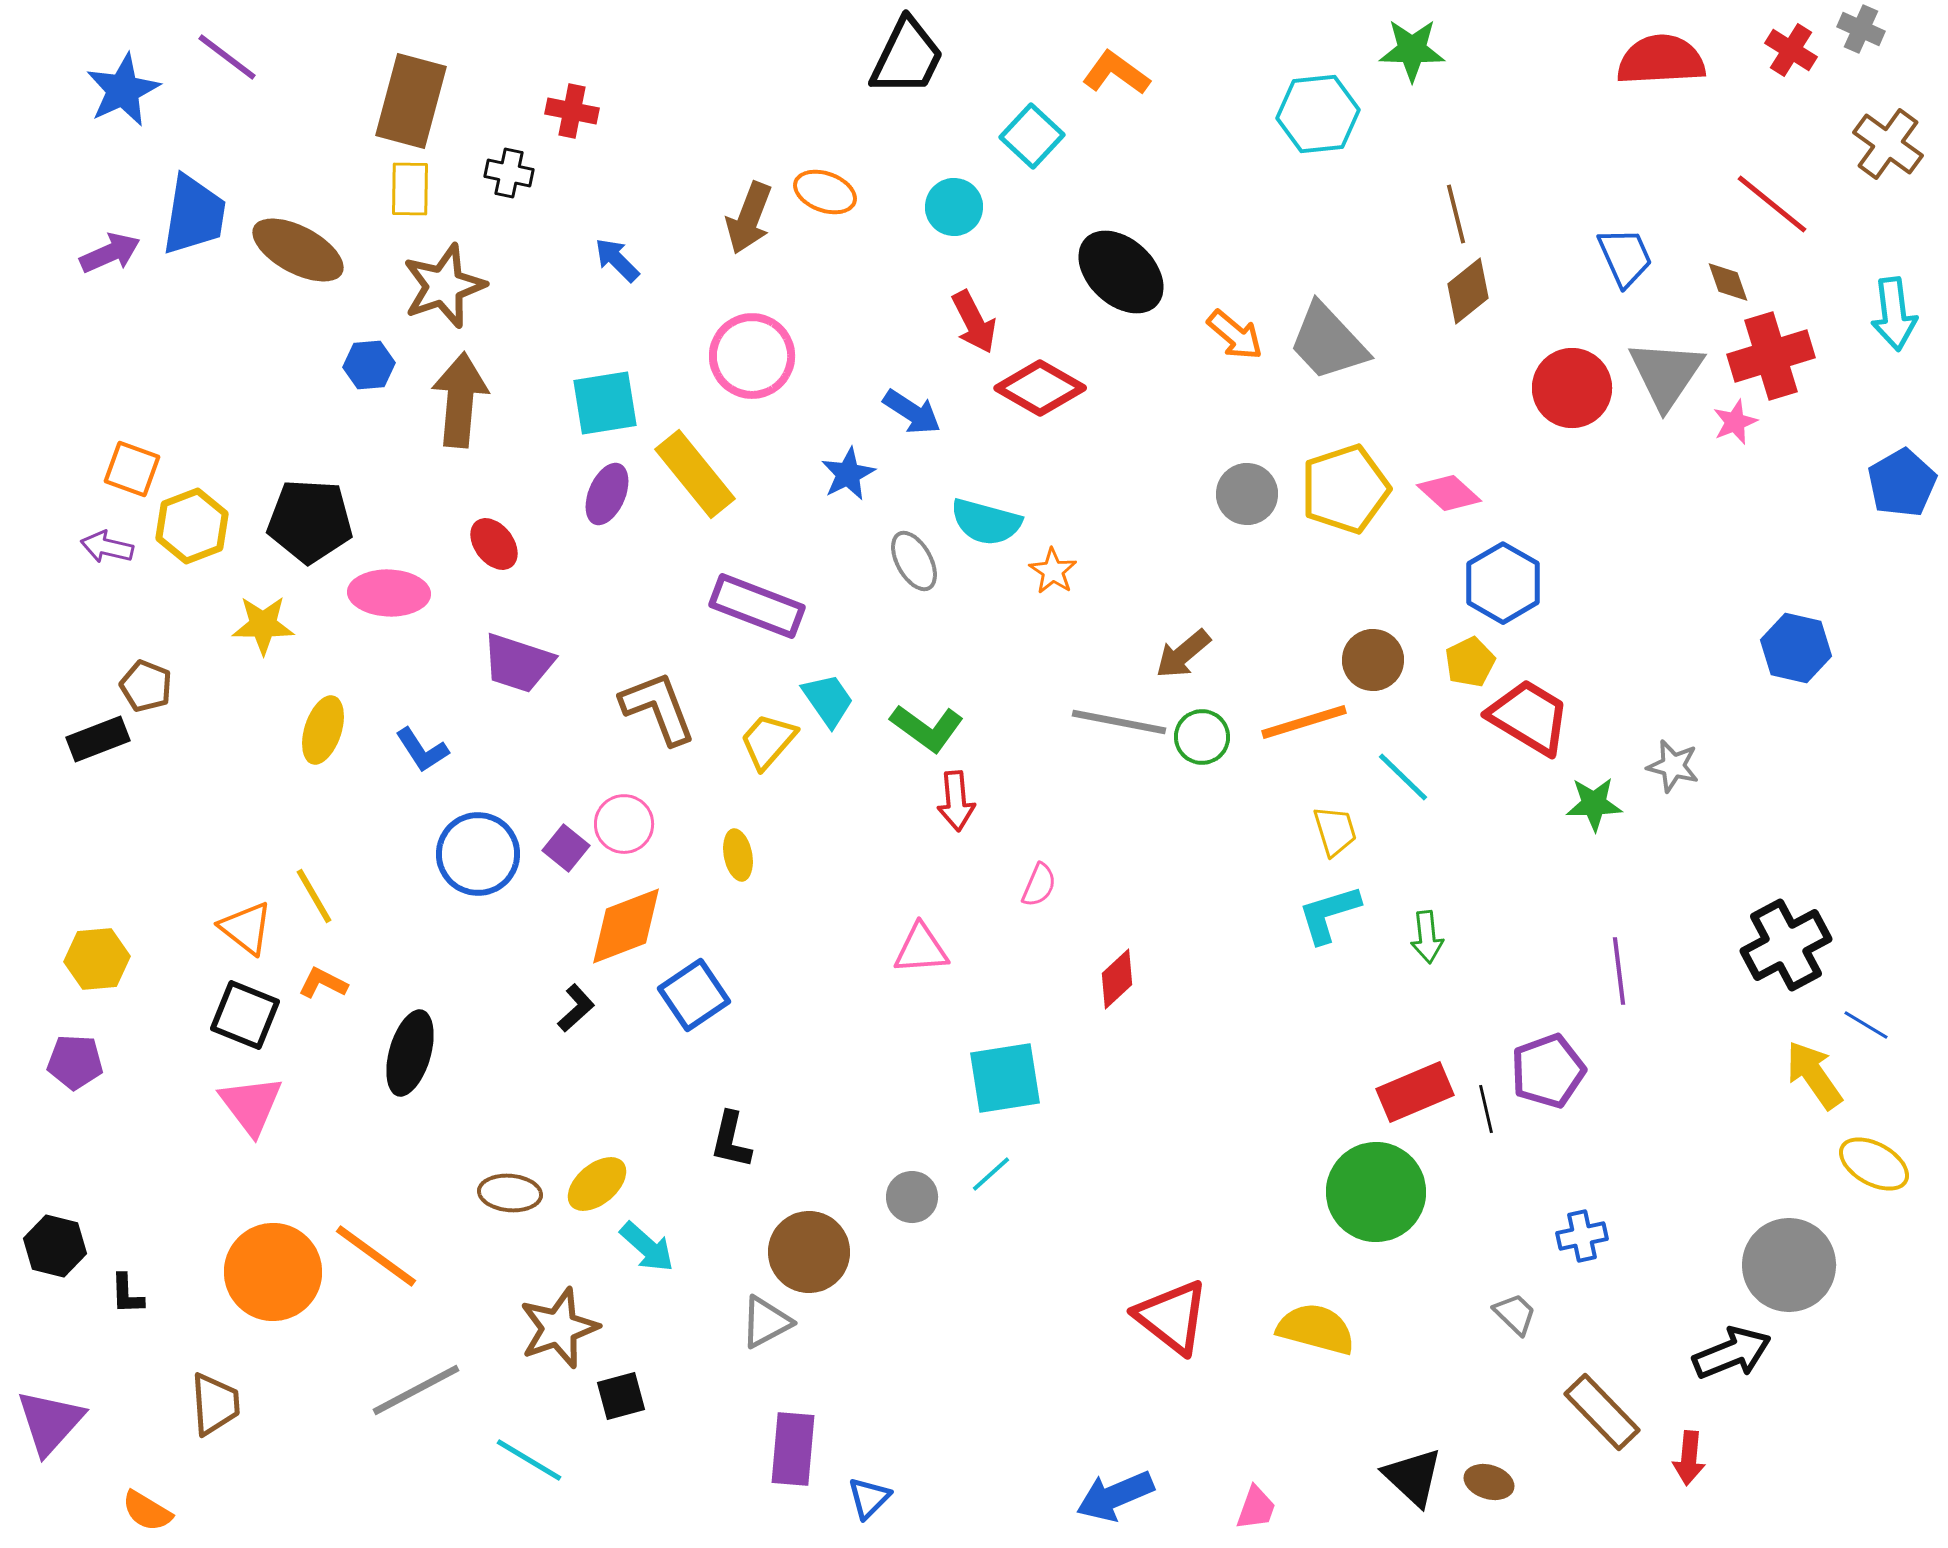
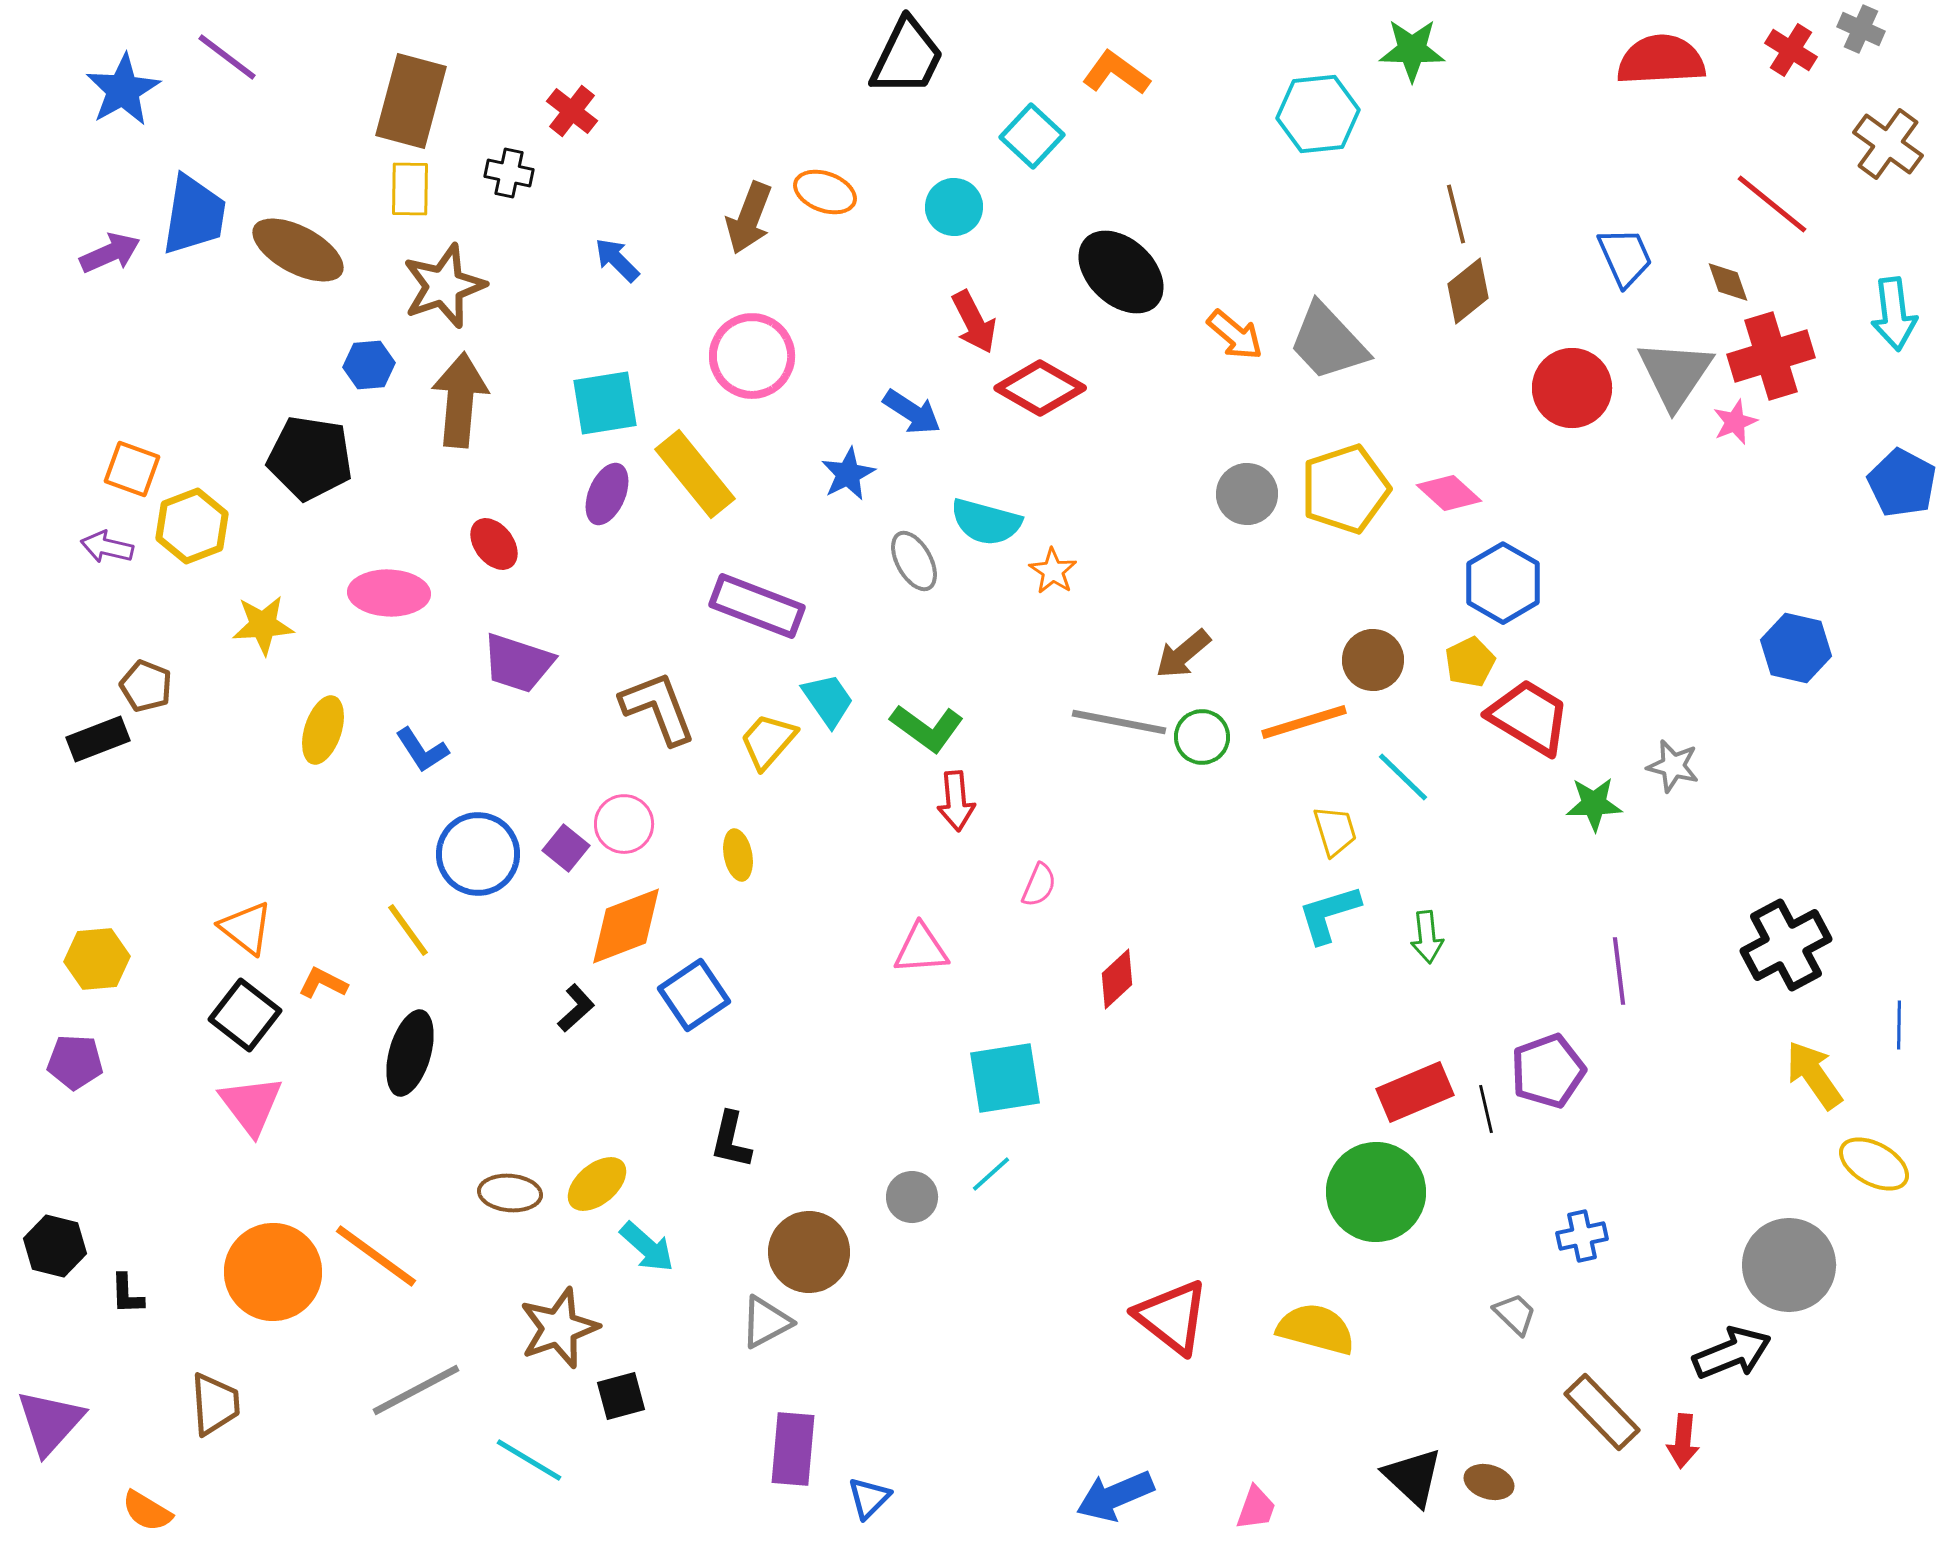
blue star at (123, 90): rotated 4 degrees counterclockwise
red cross at (572, 111): rotated 27 degrees clockwise
gray triangle at (1666, 374): moved 9 px right
blue pentagon at (1902, 483): rotated 14 degrees counterclockwise
black pentagon at (310, 521): moved 63 px up; rotated 6 degrees clockwise
yellow star at (263, 625): rotated 4 degrees counterclockwise
yellow line at (314, 896): moved 94 px right, 34 px down; rotated 6 degrees counterclockwise
black square at (245, 1015): rotated 16 degrees clockwise
blue line at (1866, 1025): moved 33 px right; rotated 60 degrees clockwise
red arrow at (1689, 1458): moved 6 px left, 17 px up
